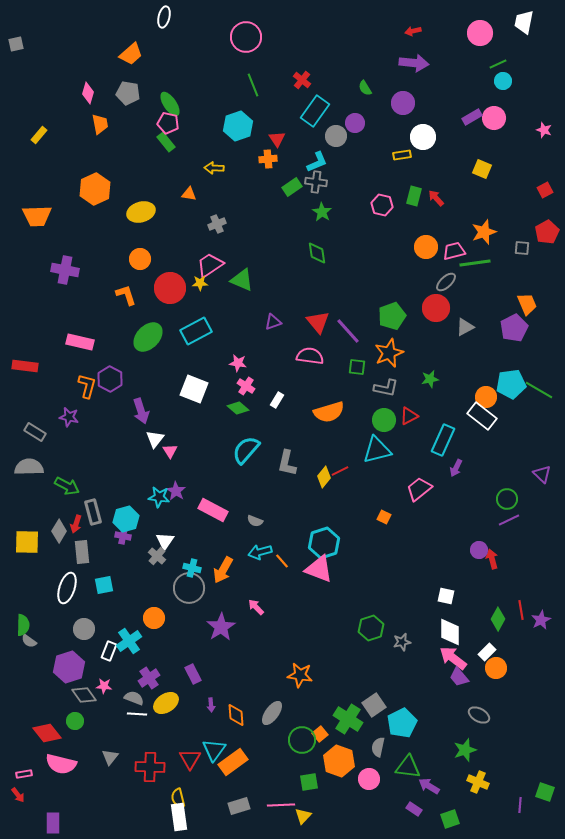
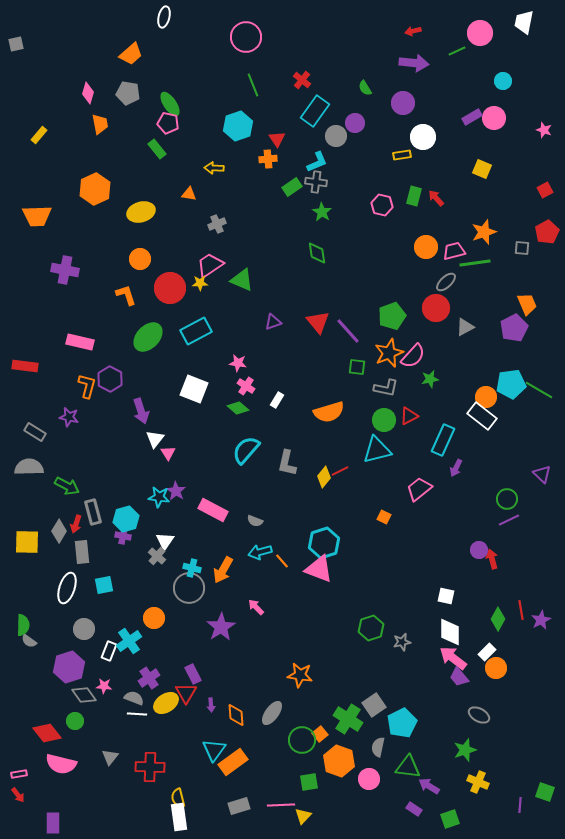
green line at (498, 64): moved 41 px left, 13 px up
green rectangle at (166, 142): moved 9 px left, 7 px down
pink semicircle at (310, 356): moved 103 px right; rotated 124 degrees clockwise
pink triangle at (170, 451): moved 2 px left, 2 px down
red triangle at (190, 759): moved 4 px left, 66 px up
pink rectangle at (24, 774): moved 5 px left
